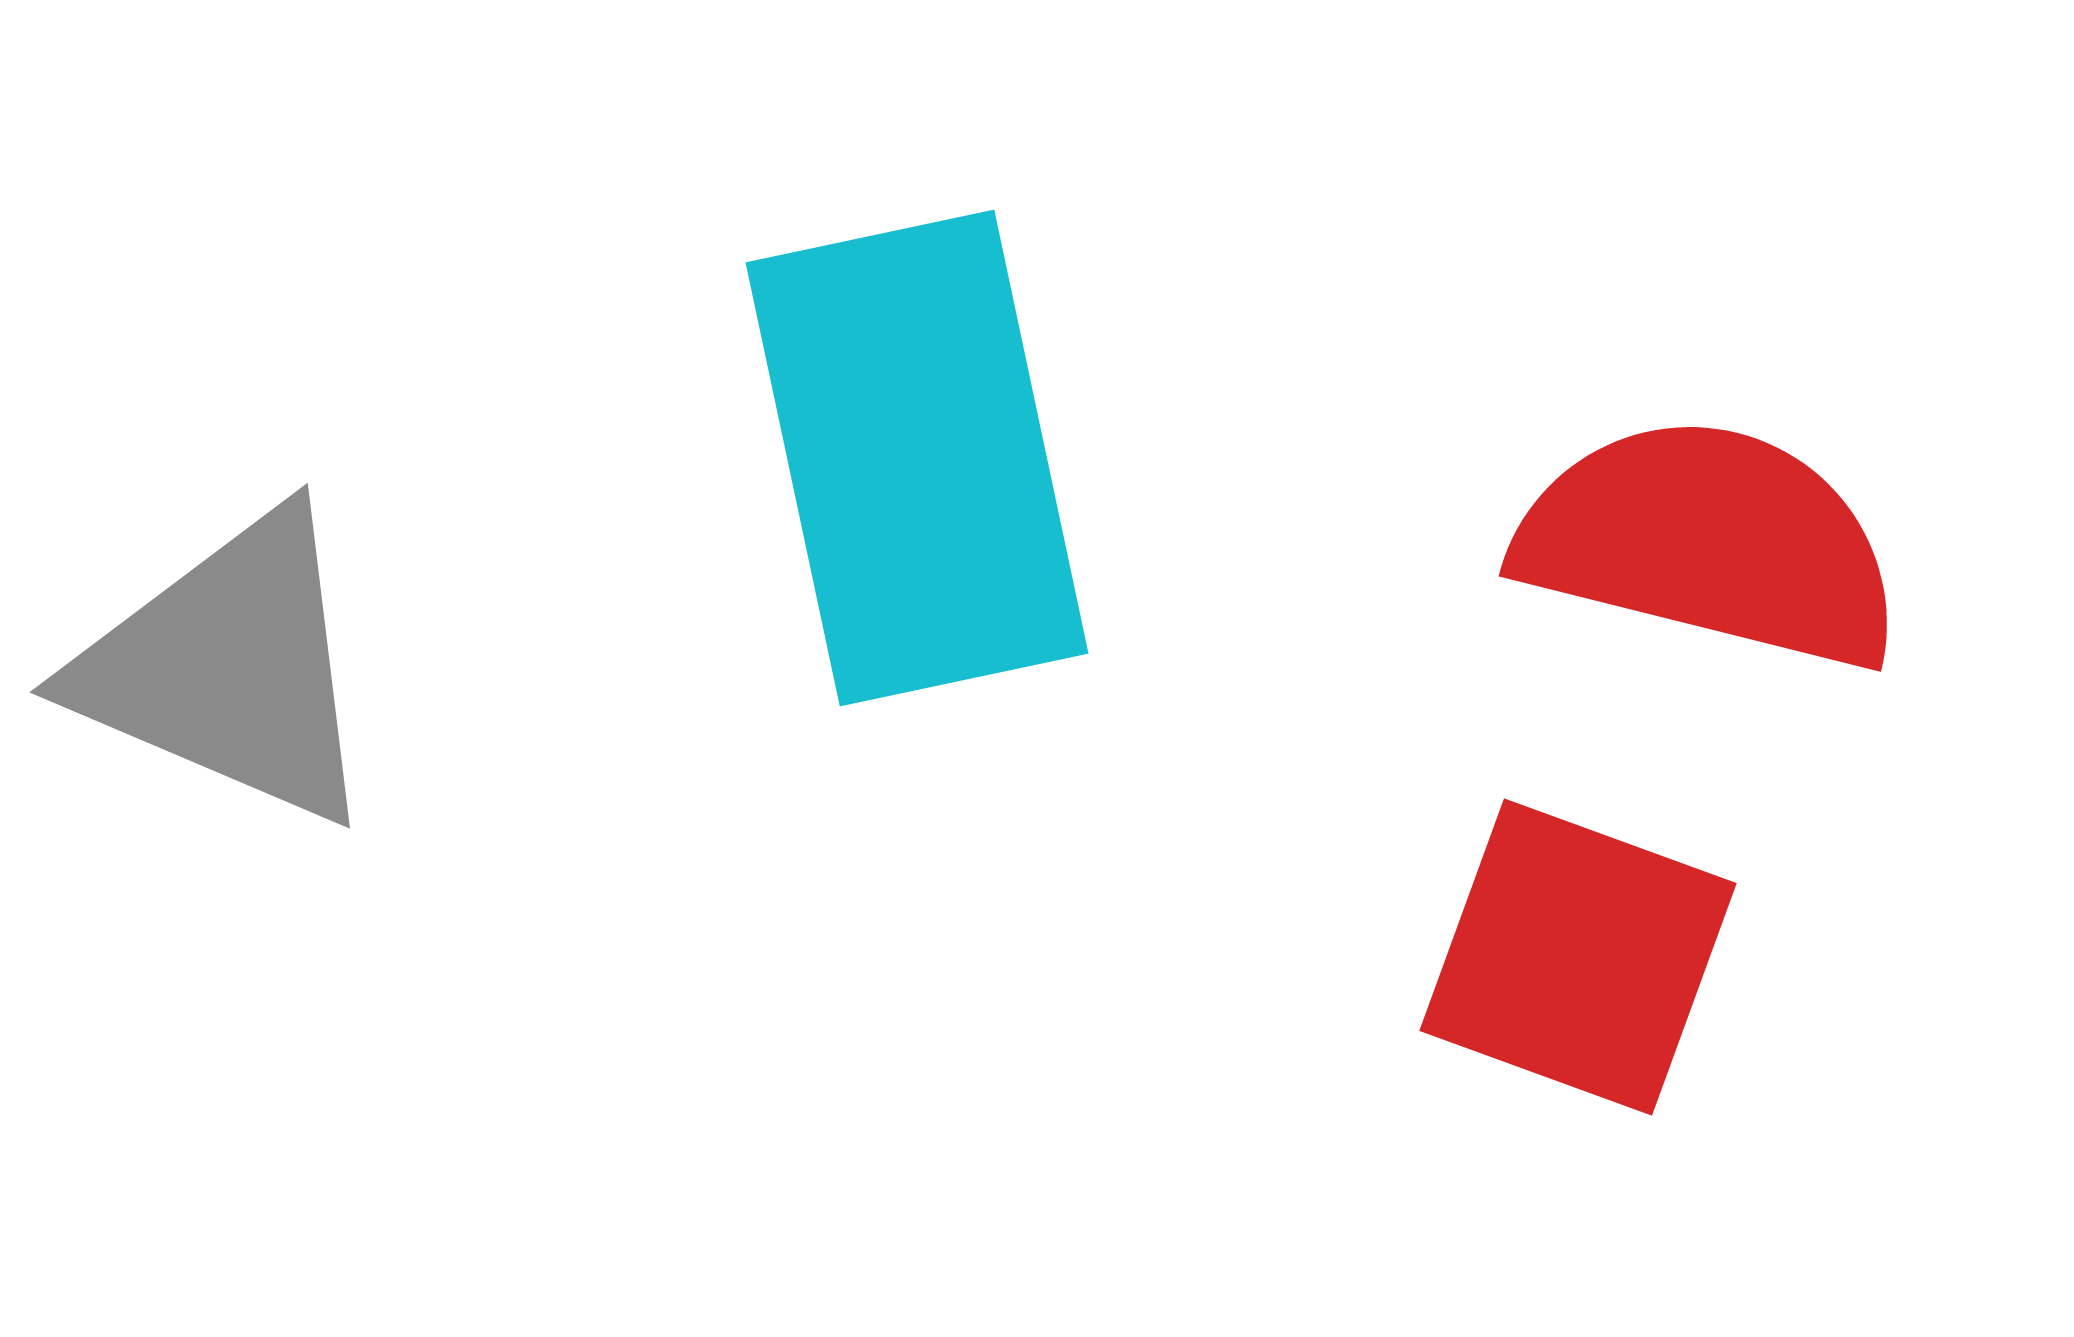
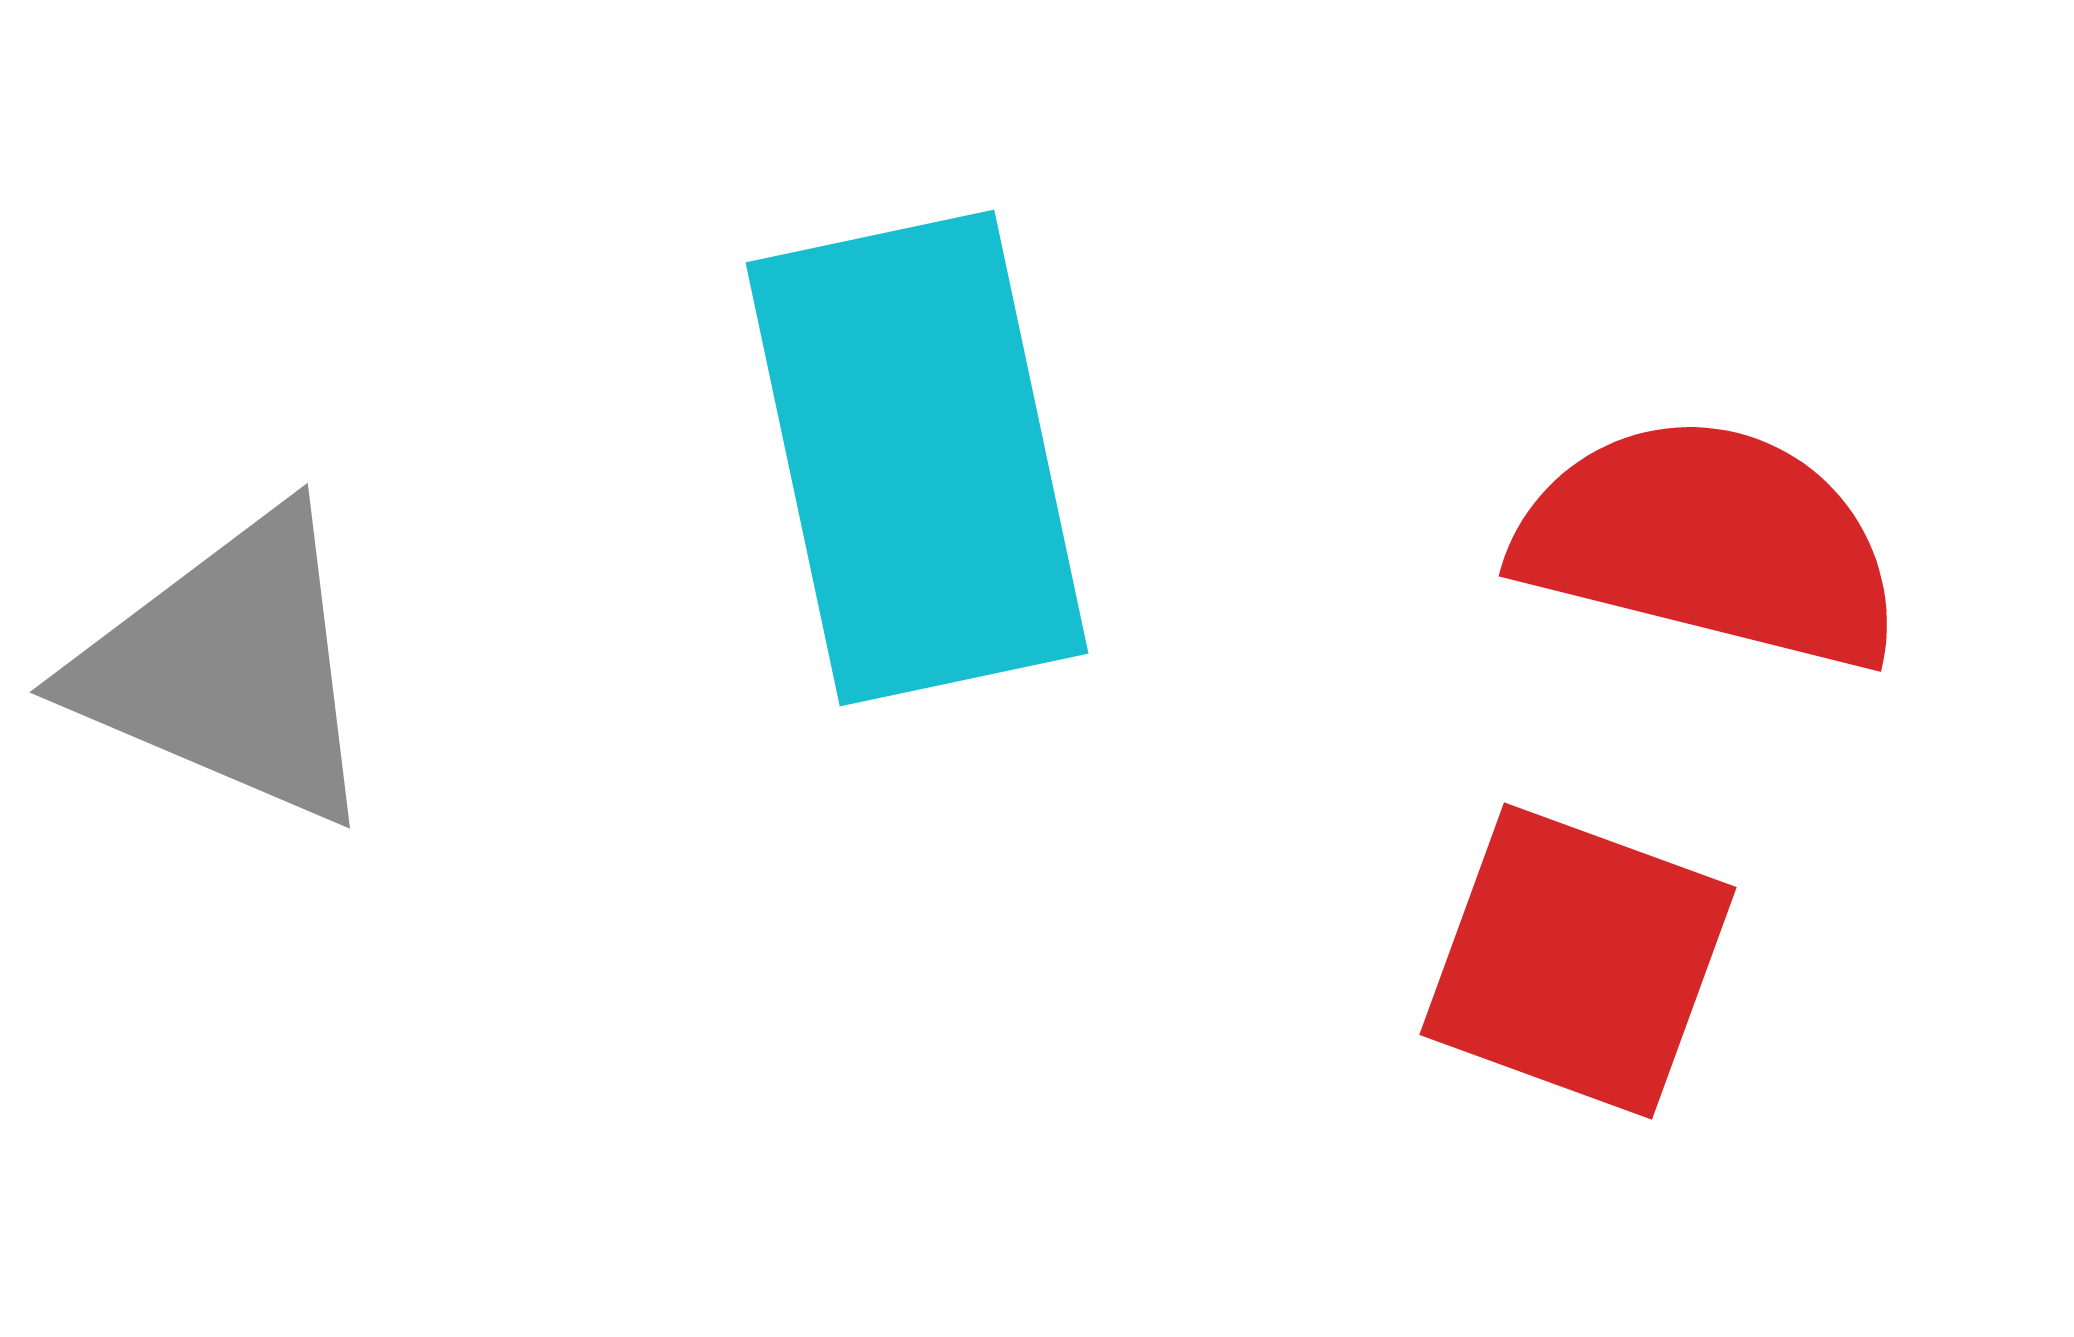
red square: moved 4 px down
